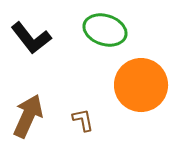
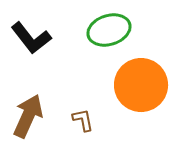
green ellipse: moved 4 px right; rotated 36 degrees counterclockwise
